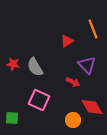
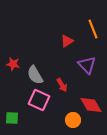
gray semicircle: moved 8 px down
red arrow: moved 11 px left, 3 px down; rotated 32 degrees clockwise
red diamond: moved 1 px left, 2 px up
